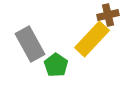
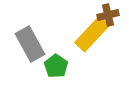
yellow rectangle: moved 5 px up
green pentagon: moved 1 px down
